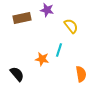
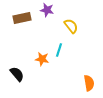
orange semicircle: moved 8 px right, 9 px down
